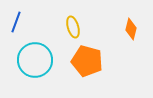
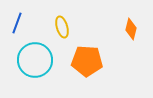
blue line: moved 1 px right, 1 px down
yellow ellipse: moved 11 px left
orange pentagon: rotated 12 degrees counterclockwise
